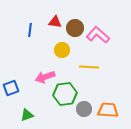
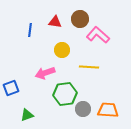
brown circle: moved 5 px right, 9 px up
pink arrow: moved 4 px up
gray circle: moved 1 px left
